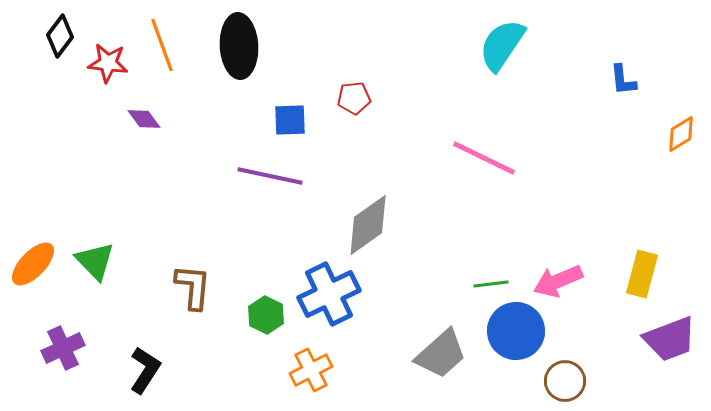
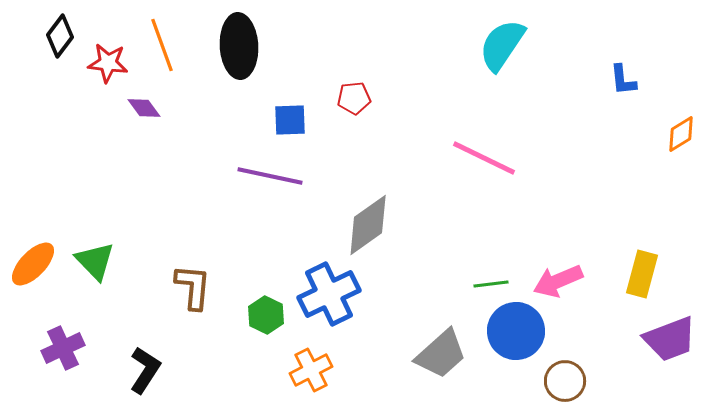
purple diamond: moved 11 px up
